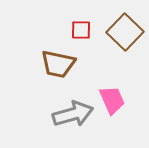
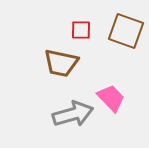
brown square: moved 1 px right, 1 px up; rotated 24 degrees counterclockwise
brown trapezoid: moved 3 px right, 1 px up
pink trapezoid: moved 1 px left, 2 px up; rotated 20 degrees counterclockwise
